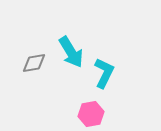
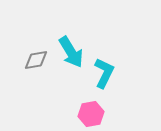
gray diamond: moved 2 px right, 3 px up
